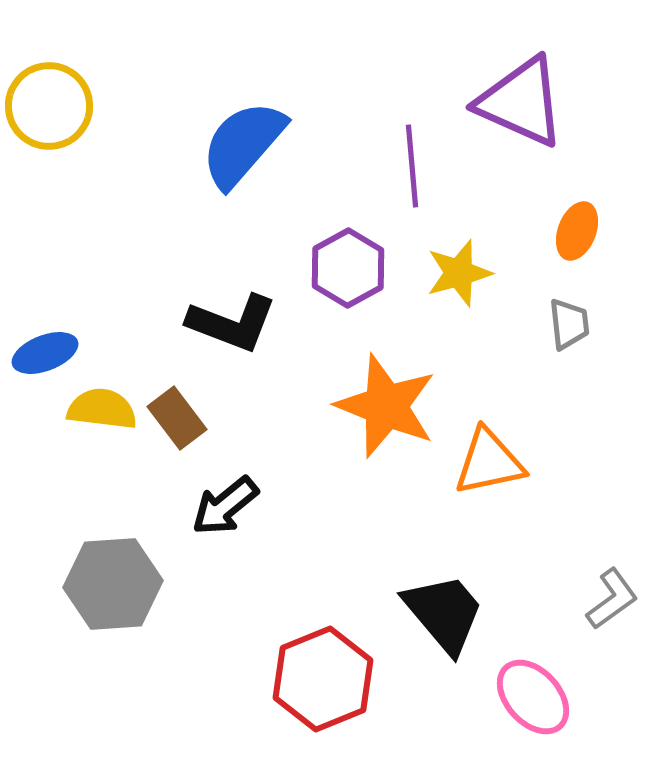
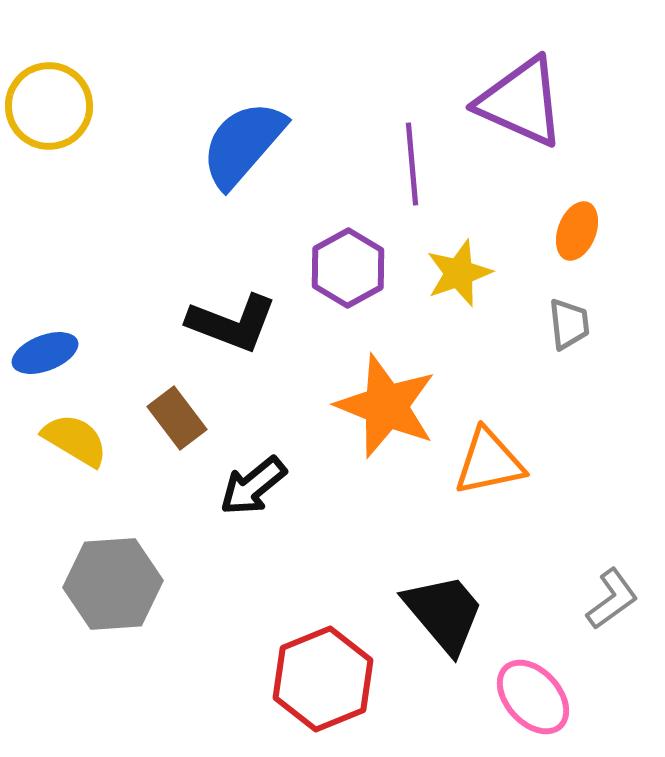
purple line: moved 2 px up
yellow star: rotated 4 degrees counterclockwise
yellow semicircle: moved 27 px left, 31 px down; rotated 24 degrees clockwise
black arrow: moved 28 px right, 20 px up
